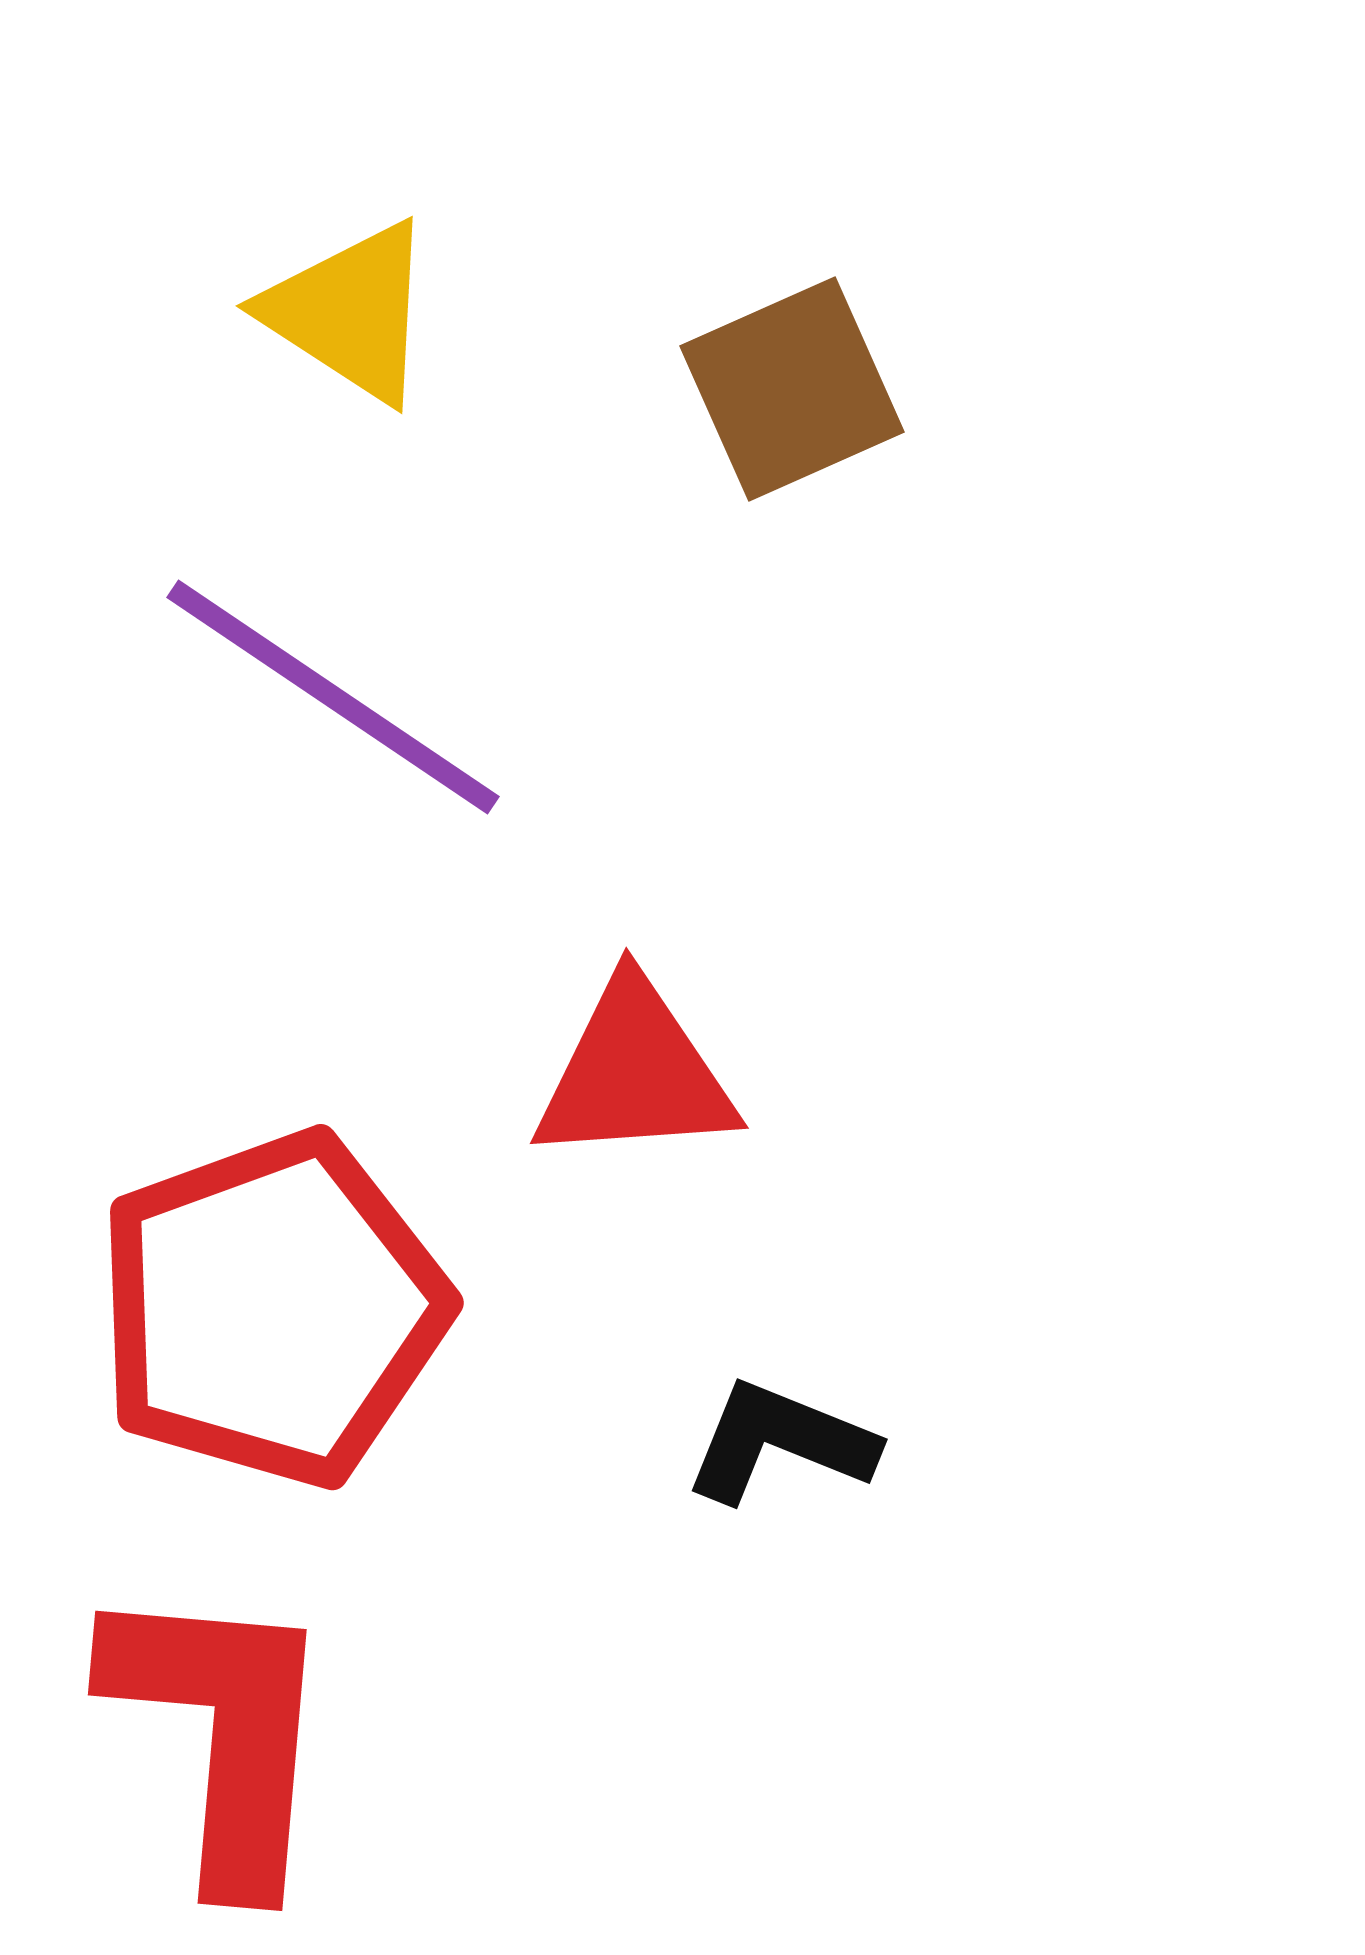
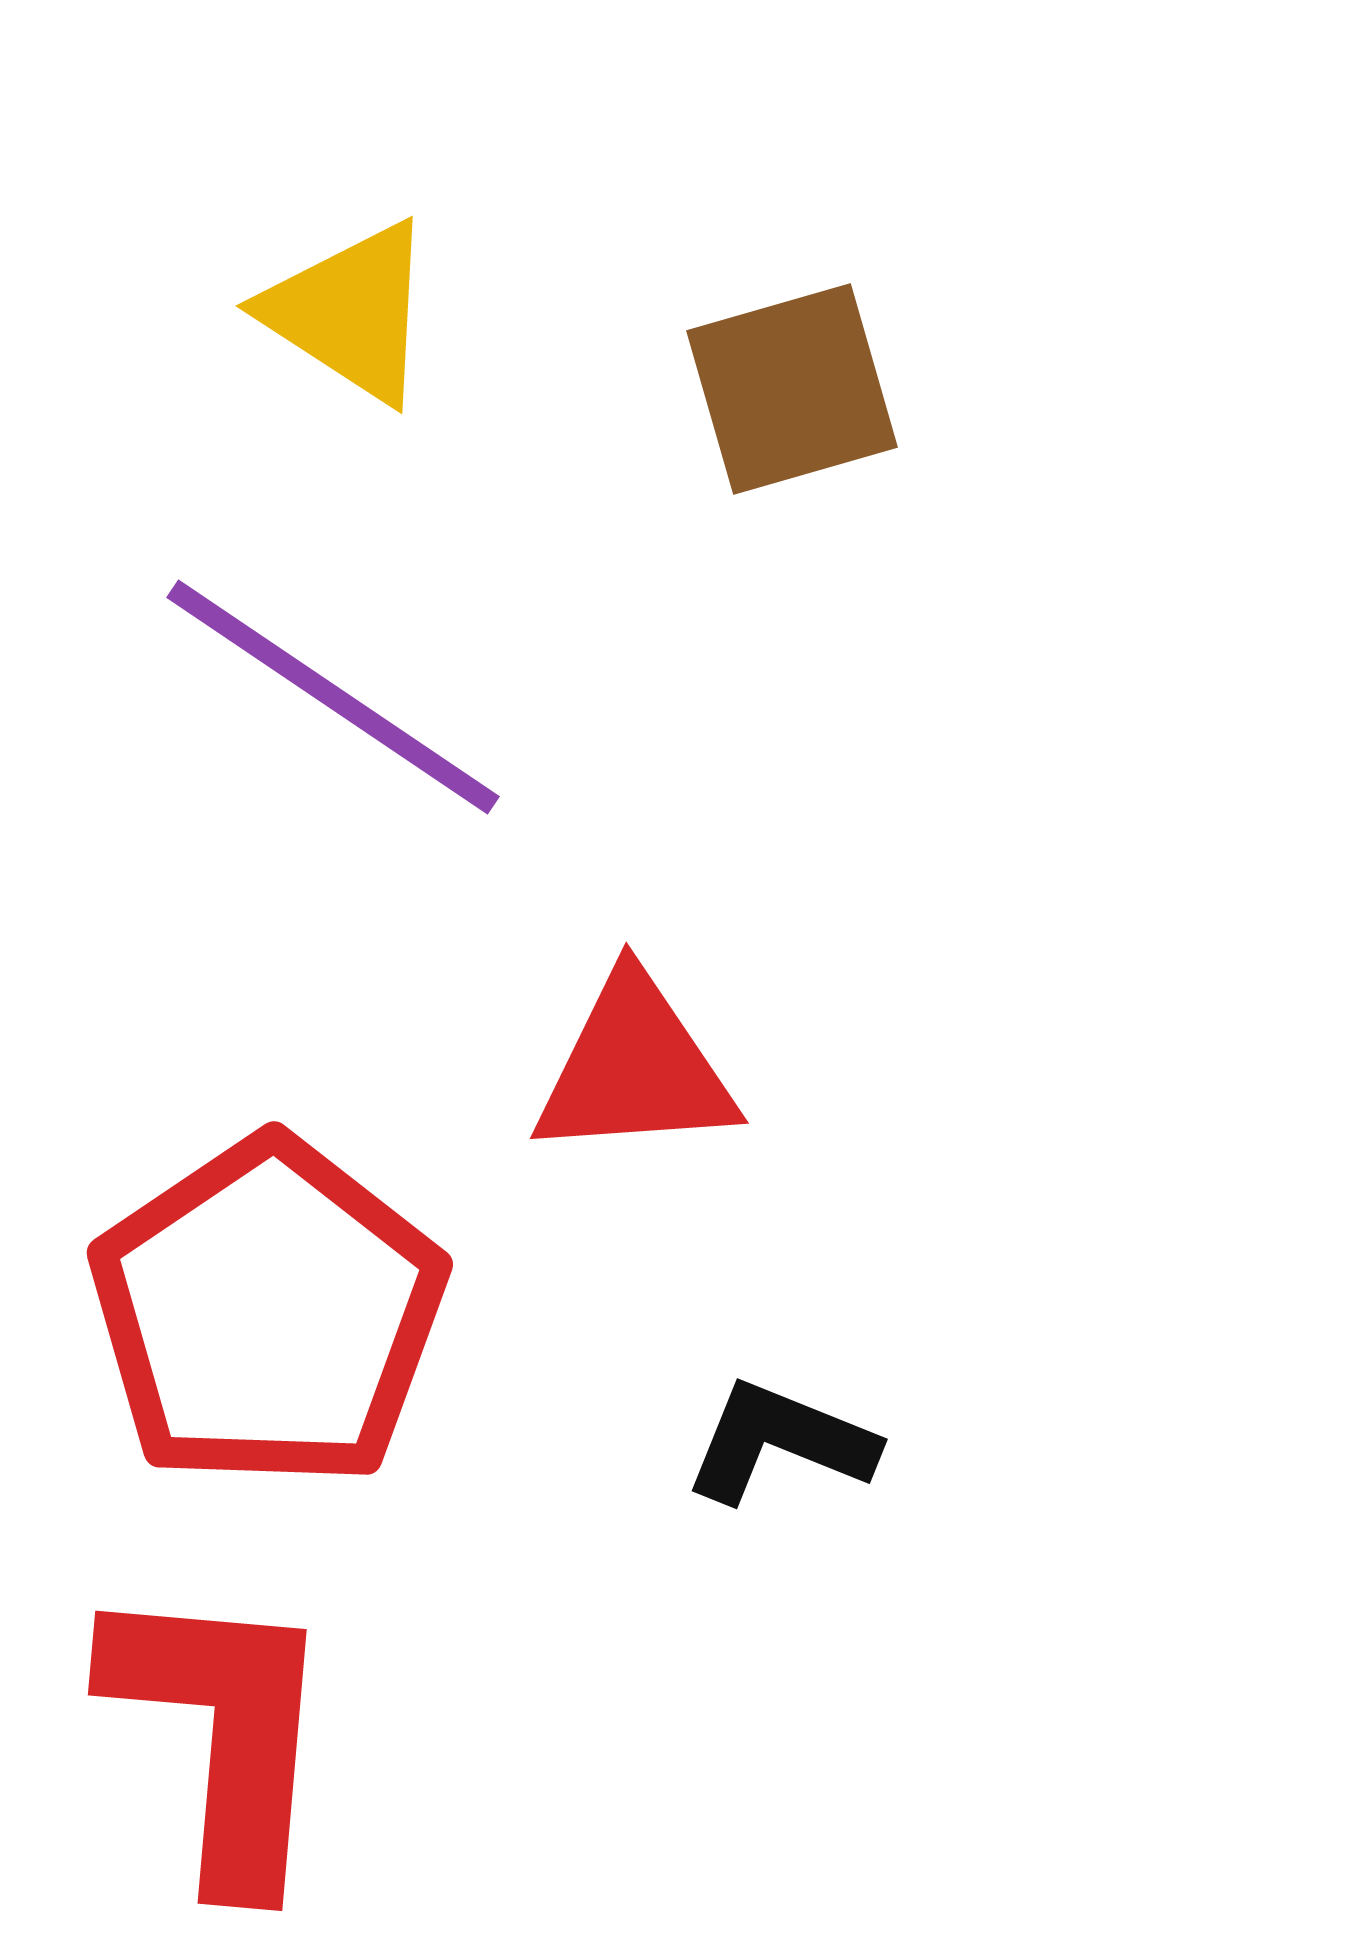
brown square: rotated 8 degrees clockwise
red triangle: moved 5 px up
red pentagon: moved 4 px left, 4 px down; rotated 14 degrees counterclockwise
